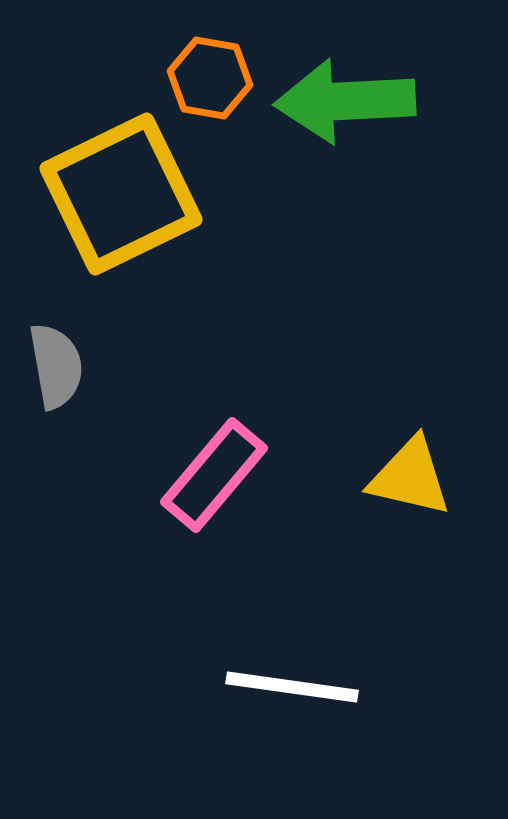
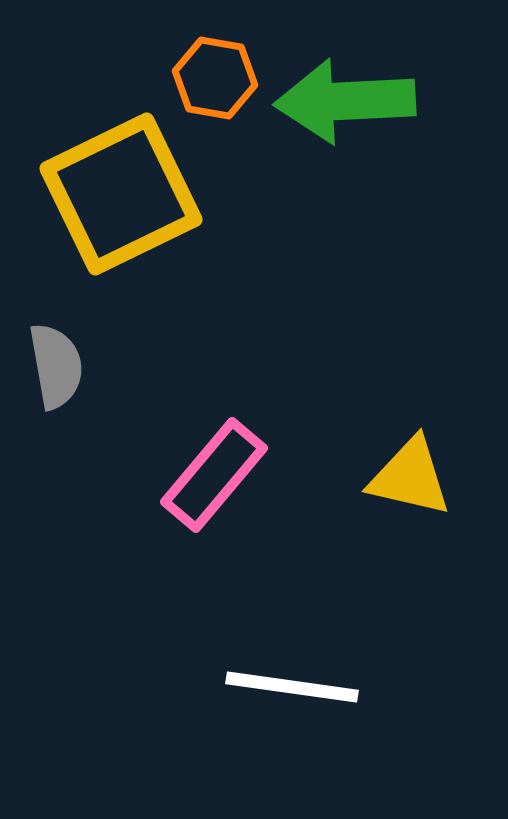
orange hexagon: moved 5 px right
